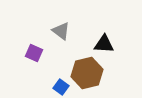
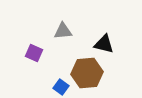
gray triangle: moved 2 px right; rotated 42 degrees counterclockwise
black triangle: rotated 10 degrees clockwise
brown hexagon: rotated 8 degrees clockwise
